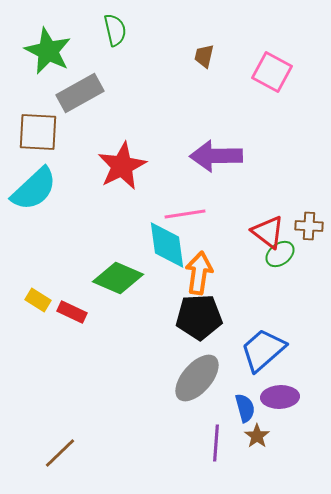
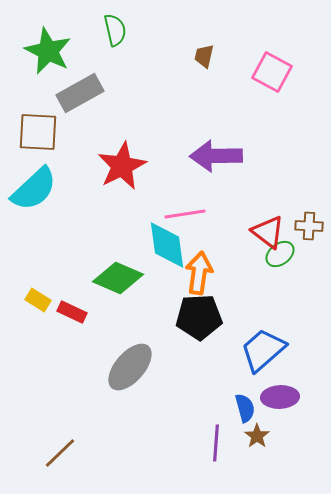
gray ellipse: moved 67 px left, 11 px up
